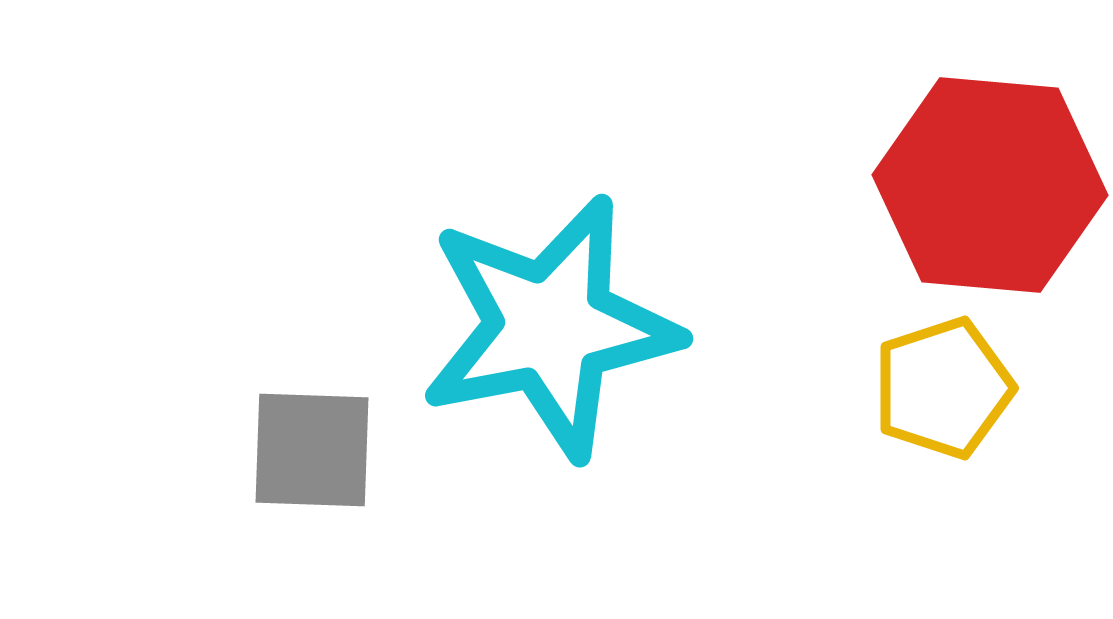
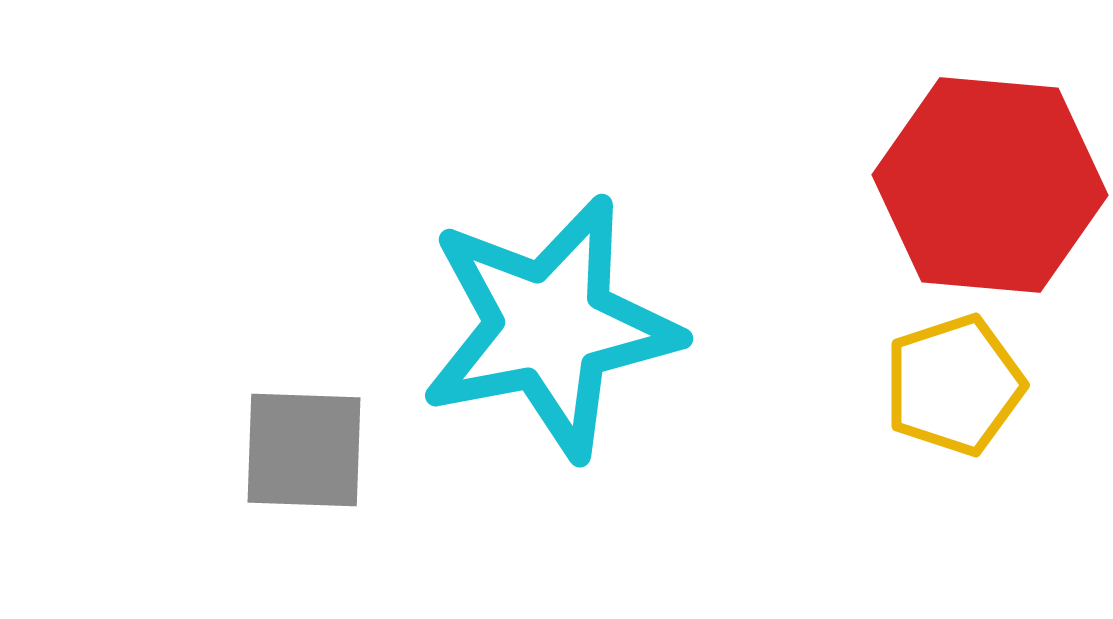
yellow pentagon: moved 11 px right, 3 px up
gray square: moved 8 px left
